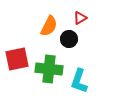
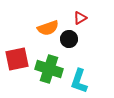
orange semicircle: moved 1 px left, 2 px down; rotated 45 degrees clockwise
green cross: rotated 12 degrees clockwise
